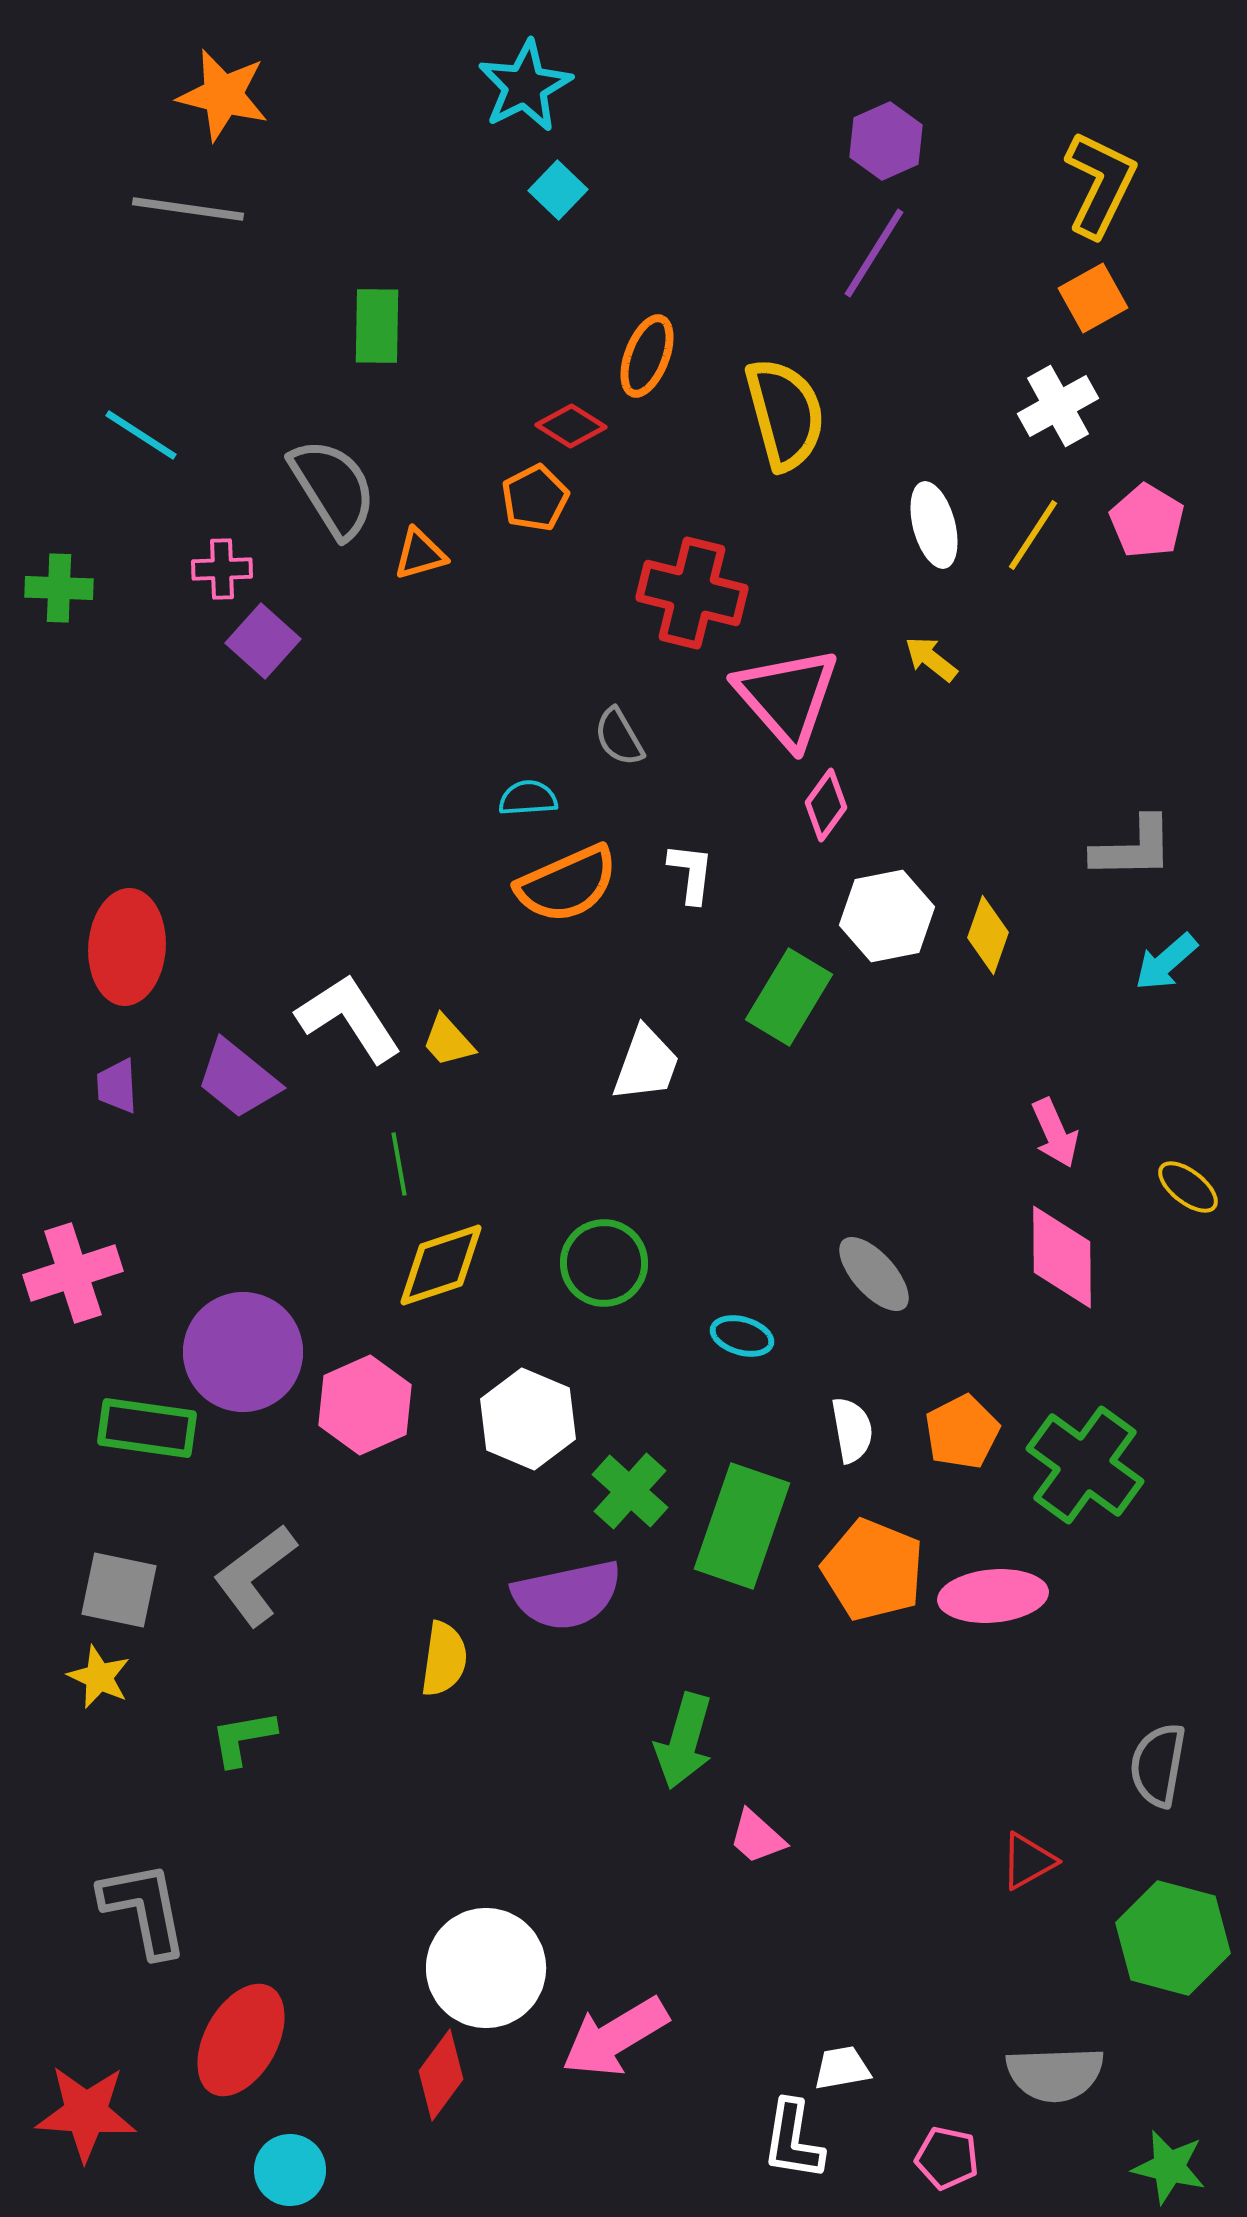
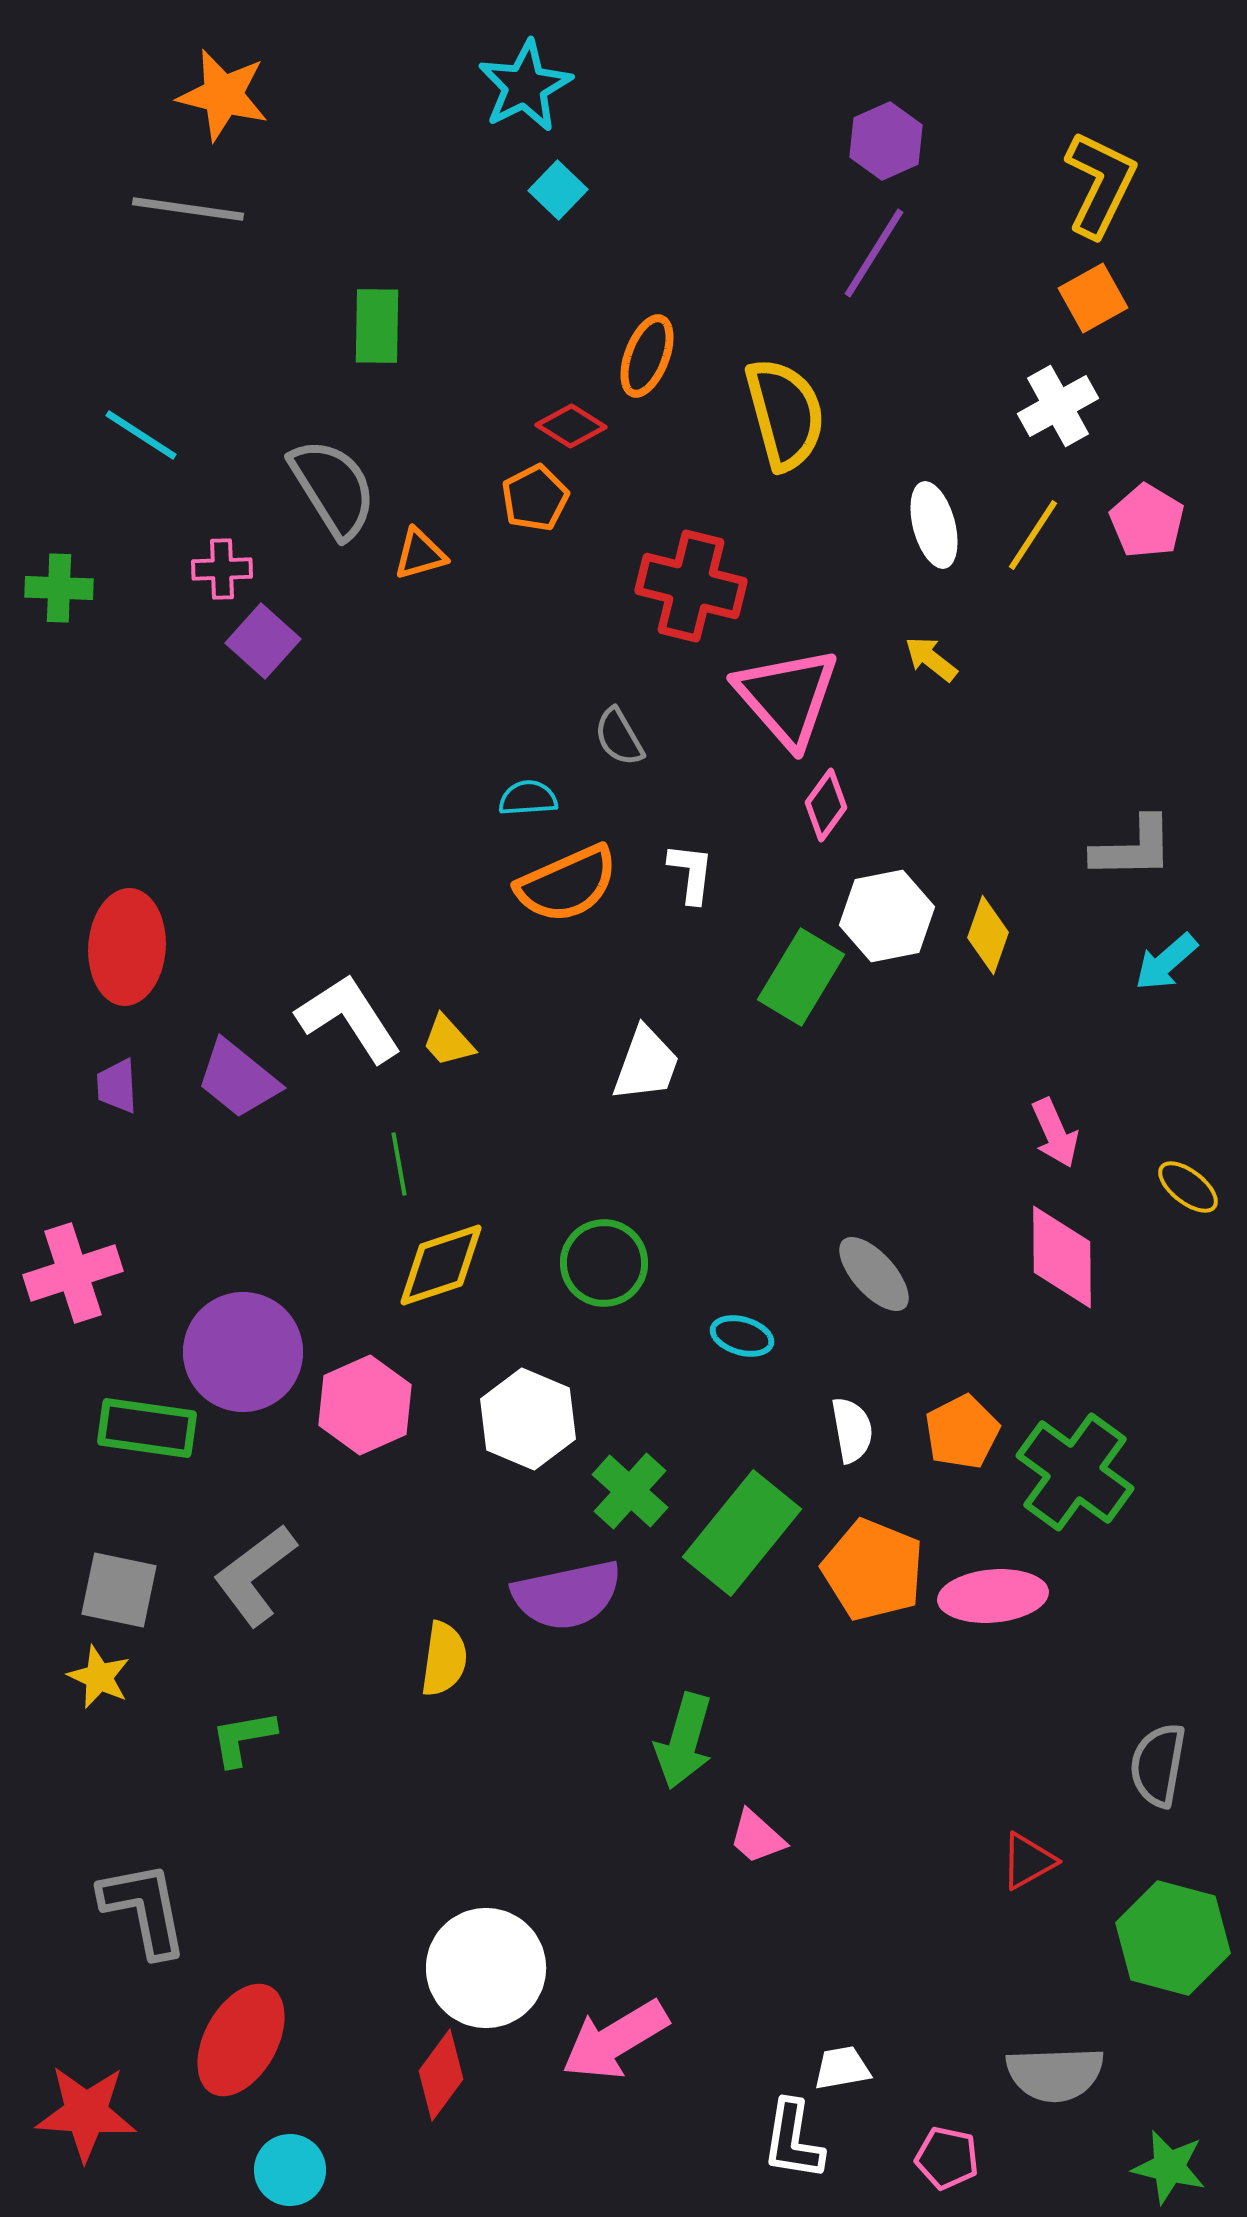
red cross at (692, 593): moved 1 px left, 7 px up
green rectangle at (789, 997): moved 12 px right, 20 px up
green cross at (1085, 1465): moved 10 px left, 7 px down
green rectangle at (742, 1526): moved 7 px down; rotated 20 degrees clockwise
pink arrow at (615, 2037): moved 3 px down
